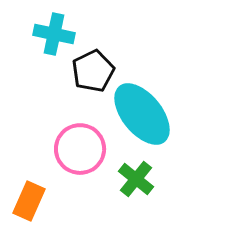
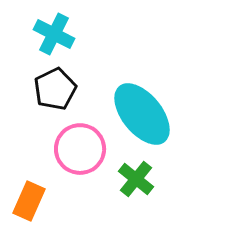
cyan cross: rotated 15 degrees clockwise
black pentagon: moved 38 px left, 18 px down
